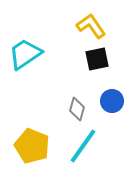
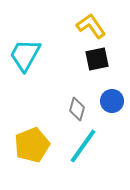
cyan trapezoid: moved 1 px down; rotated 27 degrees counterclockwise
yellow pentagon: moved 1 px up; rotated 28 degrees clockwise
